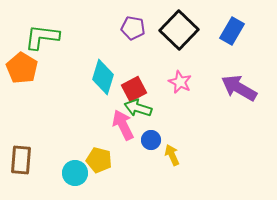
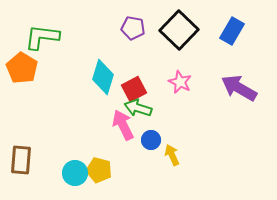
yellow pentagon: moved 10 px down
